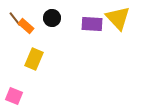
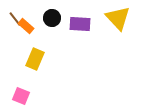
purple rectangle: moved 12 px left
yellow rectangle: moved 1 px right
pink square: moved 7 px right
